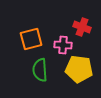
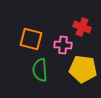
orange square: rotated 30 degrees clockwise
yellow pentagon: moved 4 px right
